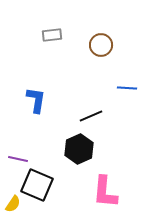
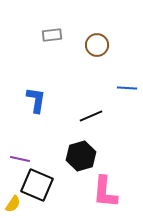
brown circle: moved 4 px left
black hexagon: moved 2 px right, 7 px down; rotated 8 degrees clockwise
purple line: moved 2 px right
